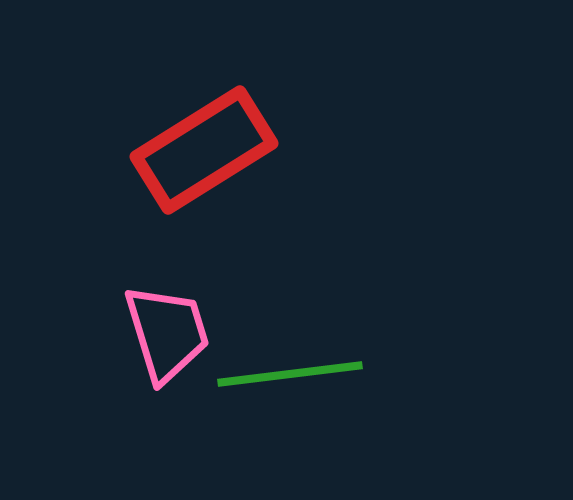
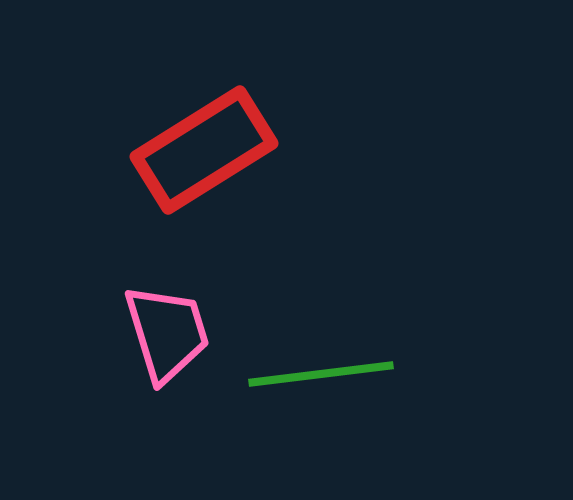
green line: moved 31 px right
